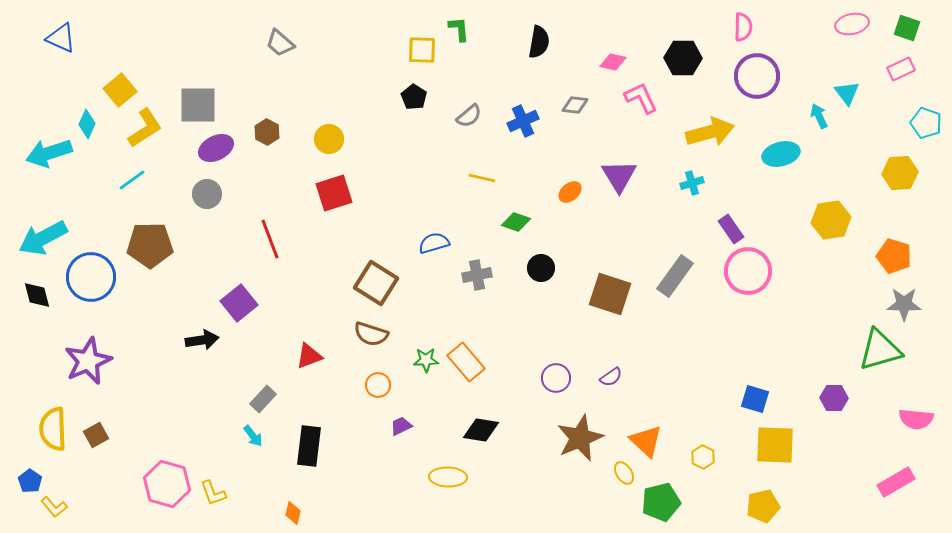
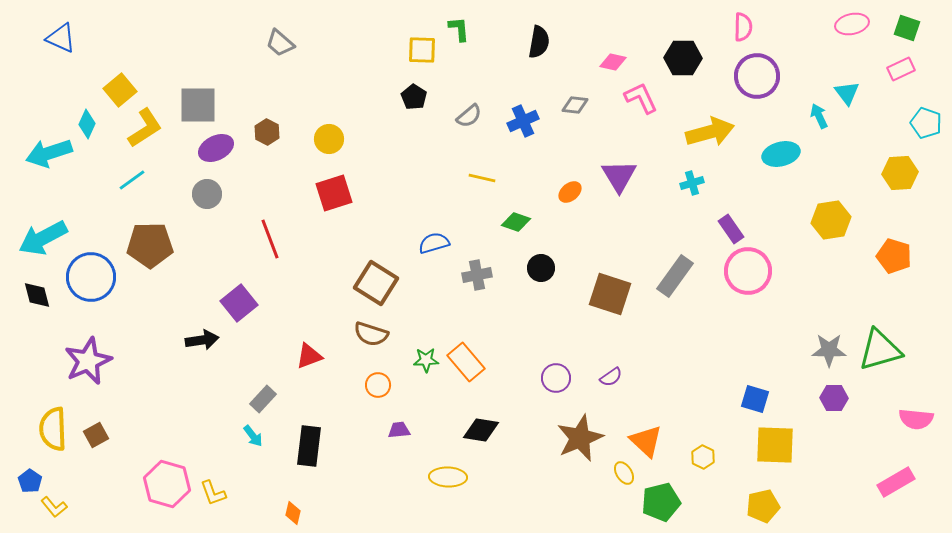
gray star at (904, 304): moved 75 px left, 46 px down
purple trapezoid at (401, 426): moved 2 px left, 4 px down; rotated 20 degrees clockwise
